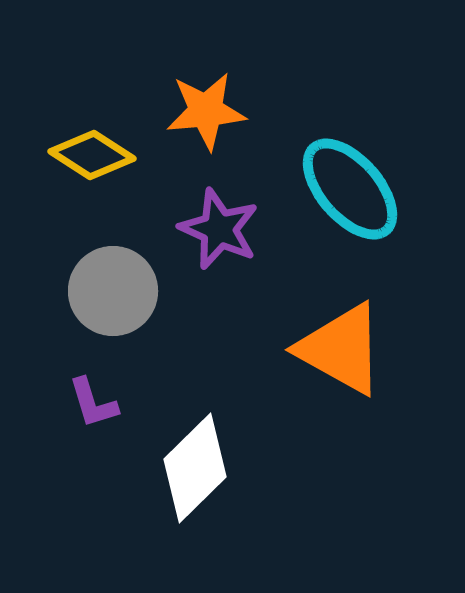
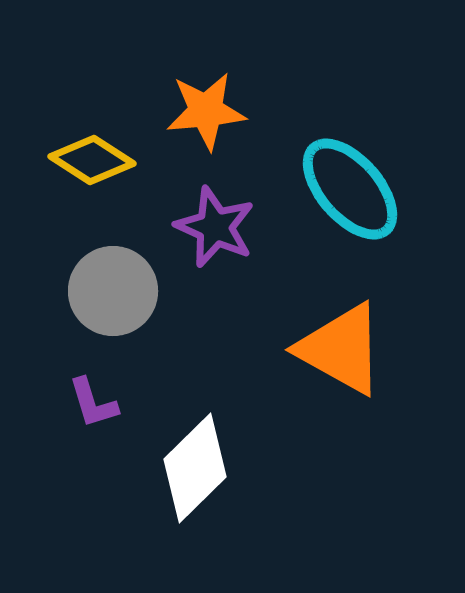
yellow diamond: moved 5 px down
purple star: moved 4 px left, 2 px up
